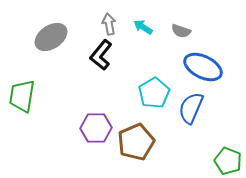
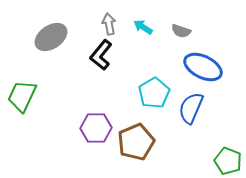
green trapezoid: rotated 16 degrees clockwise
